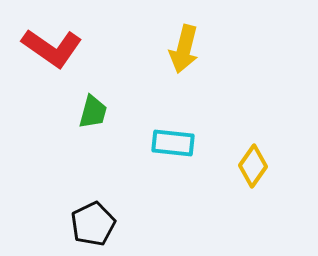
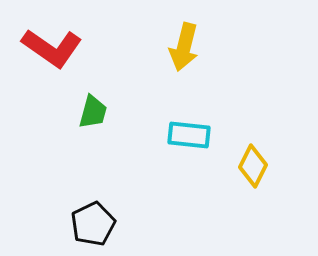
yellow arrow: moved 2 px up
cyan rectangle: moved 16 px right, 8 px up
yellow diamond: rotated 9 degrees counterclockwise
